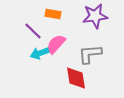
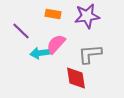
purple star: moved 8 px left
purple line: moved 12 px left
cyan arrow: rotated 12 degrees clockwise
